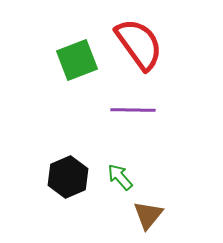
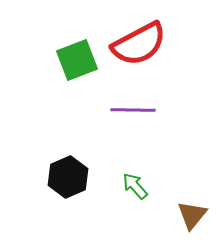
red semicircle: rotated 98 degrees clockwise
green arrow: moved 15 px right, 9 px down
brown triangle: moved 44 px right
